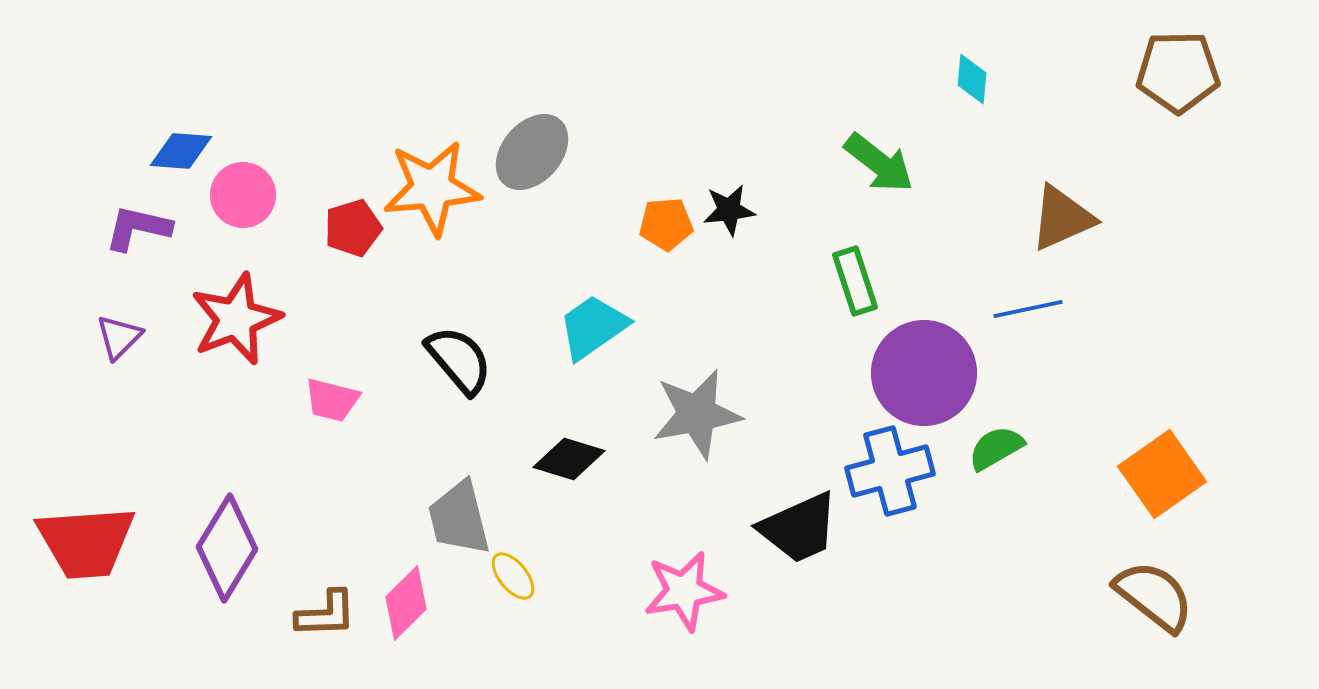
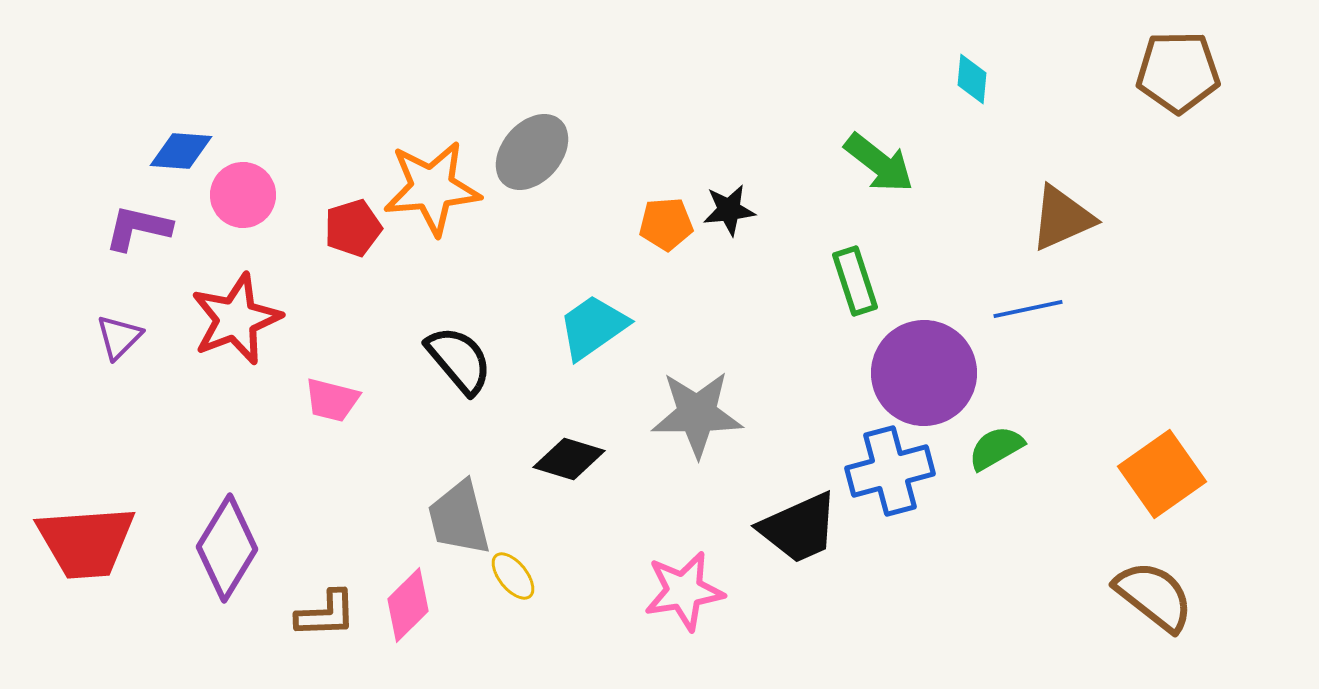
gray star: rotated 10 degrees clockwise
pink diamond: moved 2 px right, 2 px down
